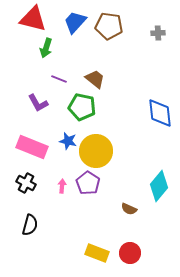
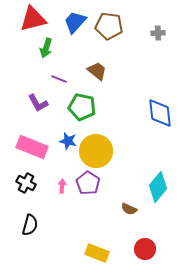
red triangle: rotated 28 degrees counterclockwise
brown trapezoid: moved 2 px right, 8 px up
cyan diamond: moved 1 px left, 1 px down
red circle: moved 15 px right, 4 px up
